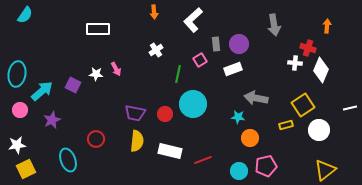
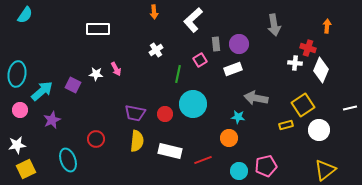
orange circle at (250, 138): moved 21 px left
